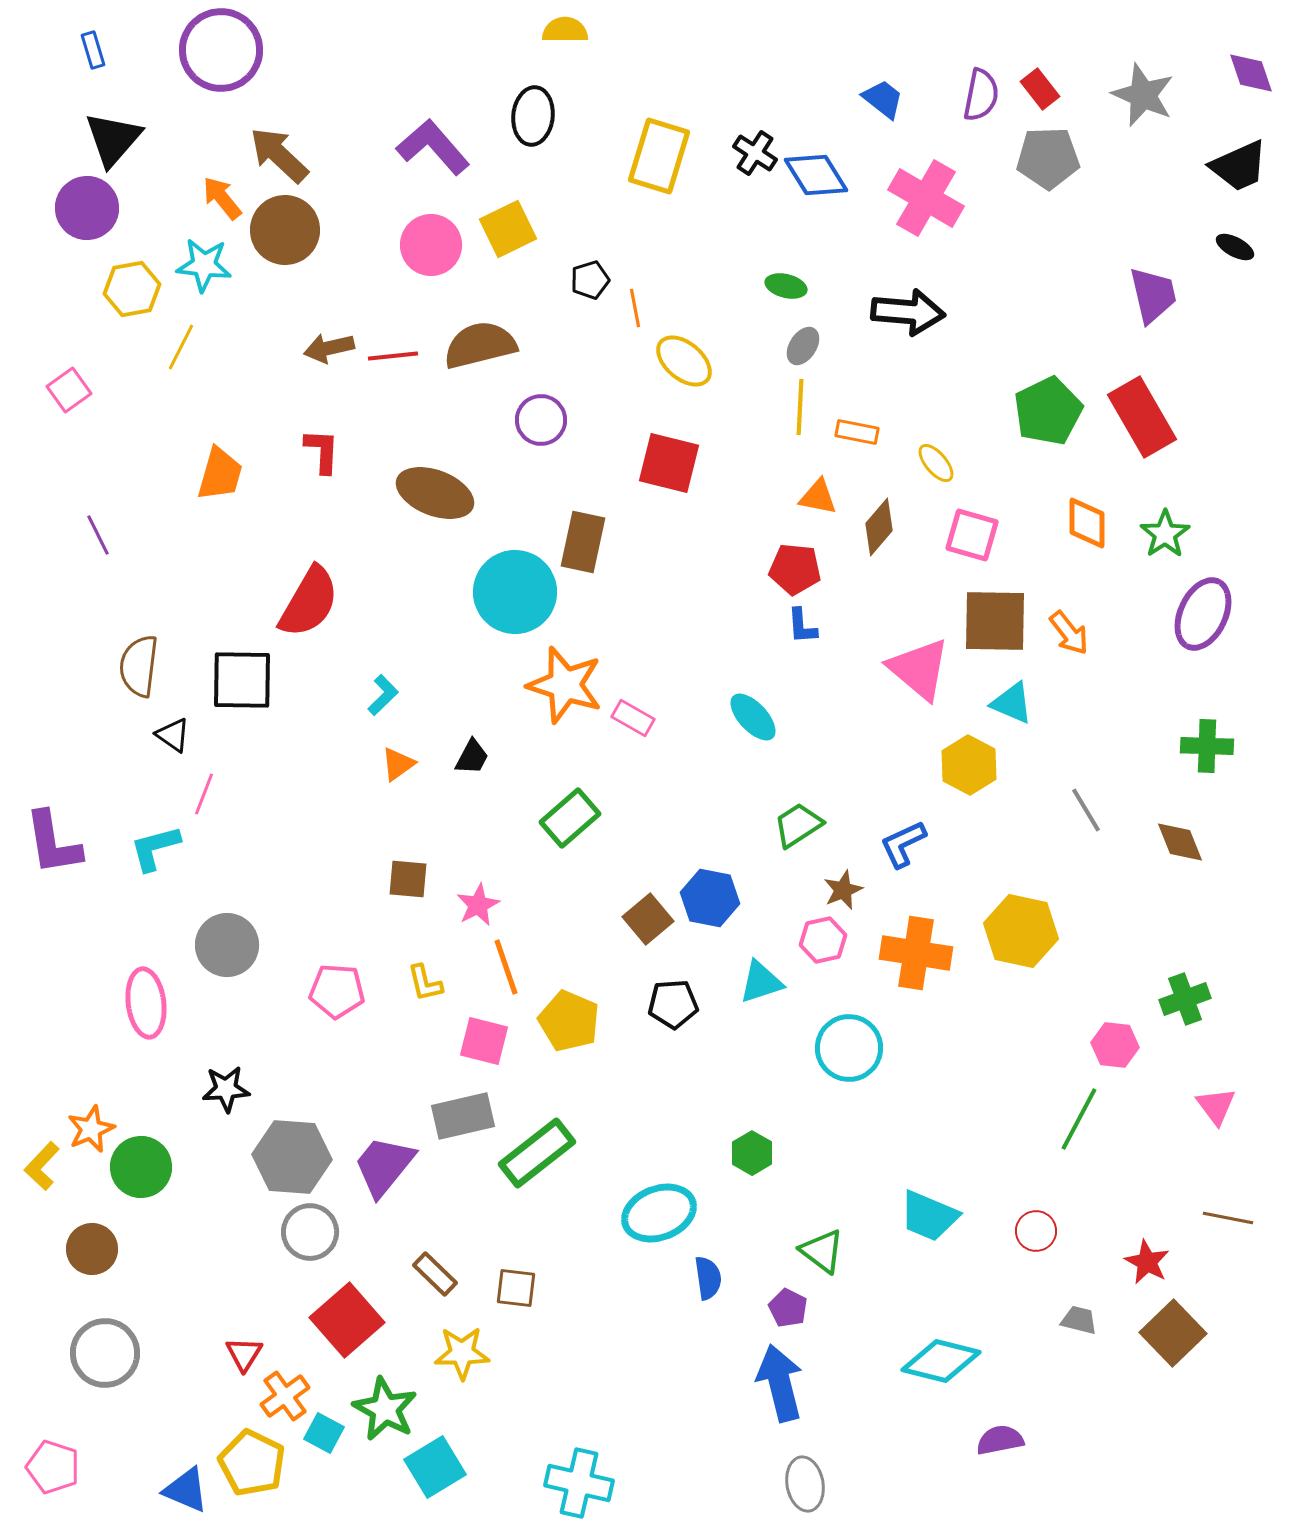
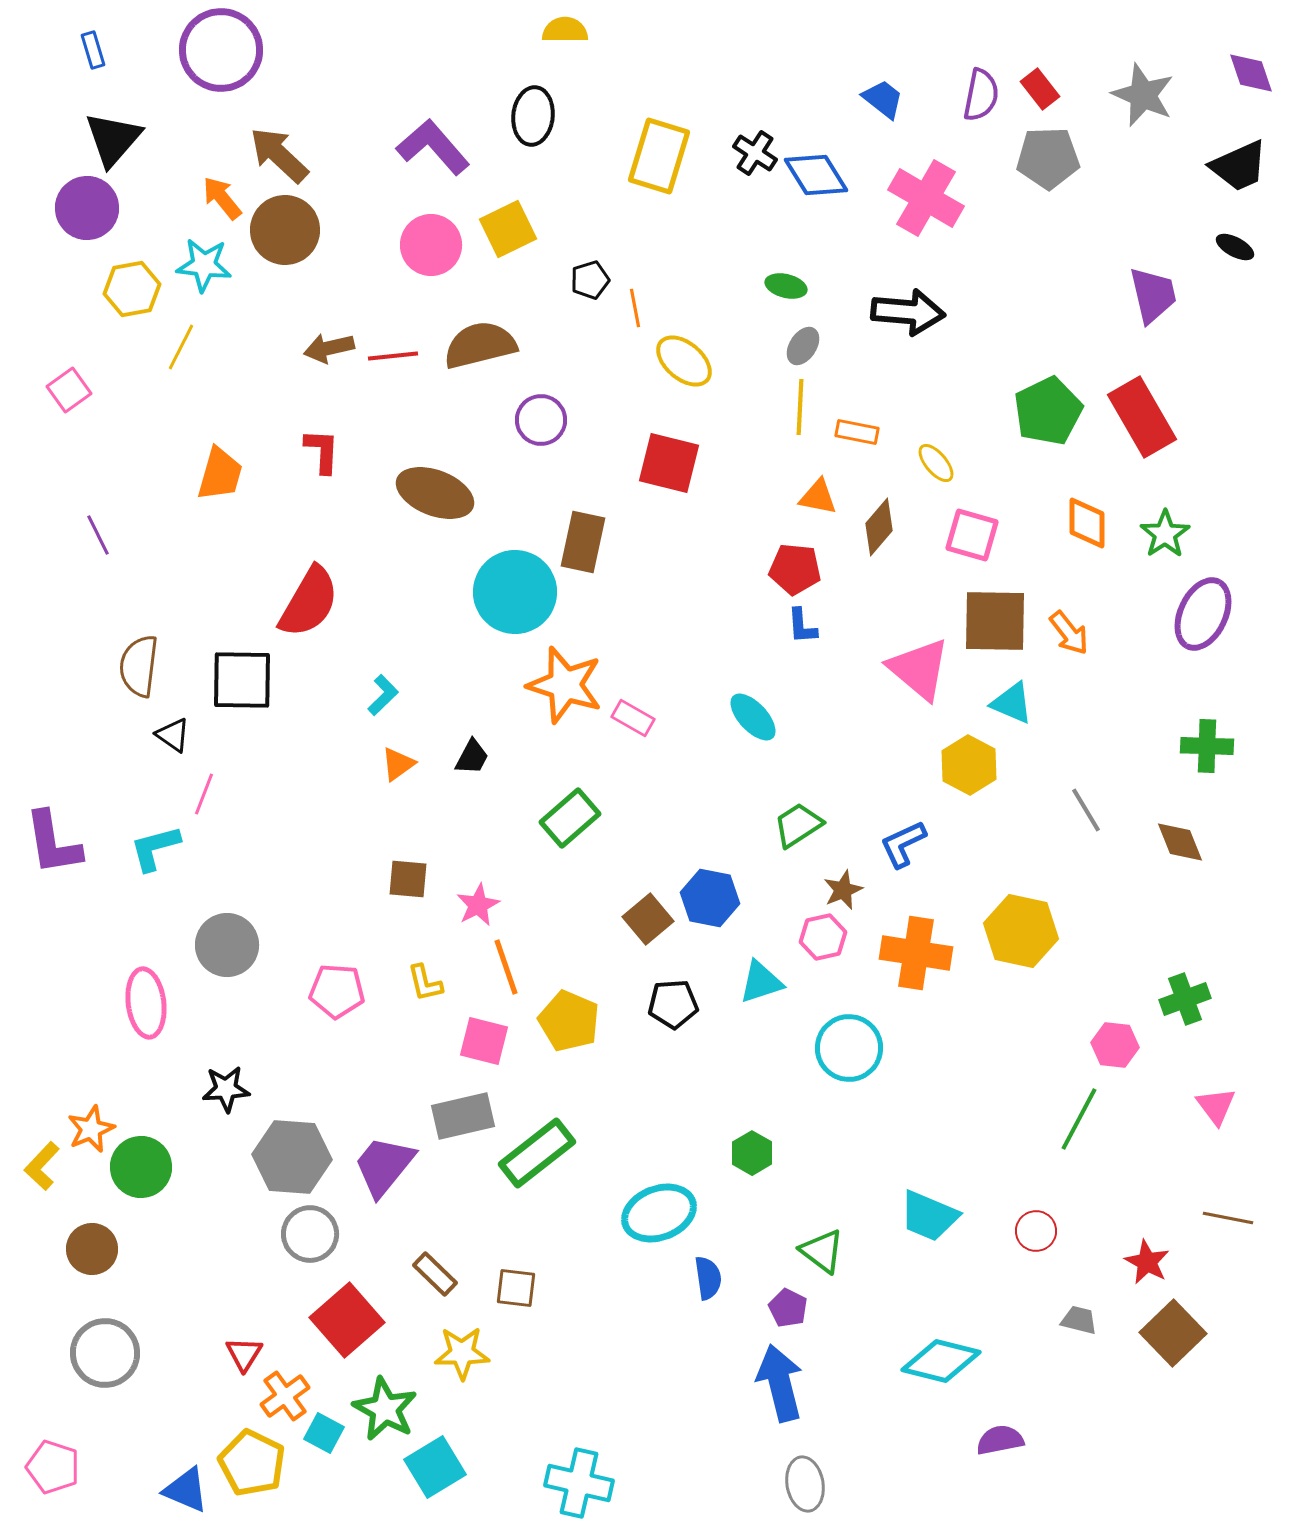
pink hexagon at (823, 940): moved 3 px up
gray circle at (310, 1232): moved 2 px down
